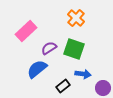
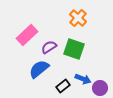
orange cross: moved 2 px right
pink rectangle: moved 1 px right, 4 px down
purple semicircle: moved 1 px up
blue semicircle: moved 2 px right
blue arrow: moved 5 px down; rotated 14 degrees clockwise
purple circle: moved 3 px left
